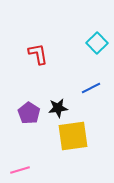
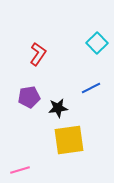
red L-shape: rotated 45 degrees clockwise
purple pentagon: moved 16 px up; rotated 30 degrees clockwise
yellow square: moved 4 px left, 4 px down
